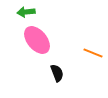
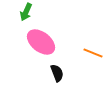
green arrow: rotated 60 degrees counterclockwise
pink ellipse: moved 4 px right, 2 px down; rotated 12 degrees counterclockwise
